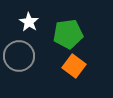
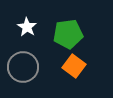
white star: moved 2 px left, 5 px down
gray circle: moved 4 px right, 11 px down
